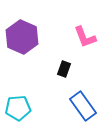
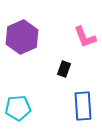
purple hexagon: rotated 12 degrees clockwise
blue rectangle: rotated 32 degrees clockwise
